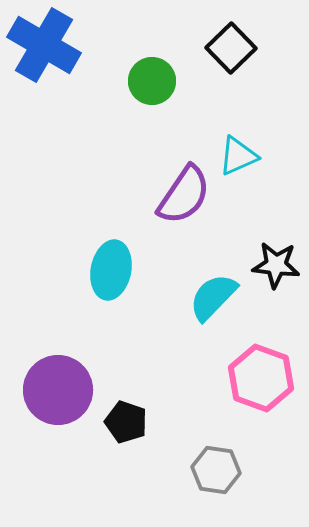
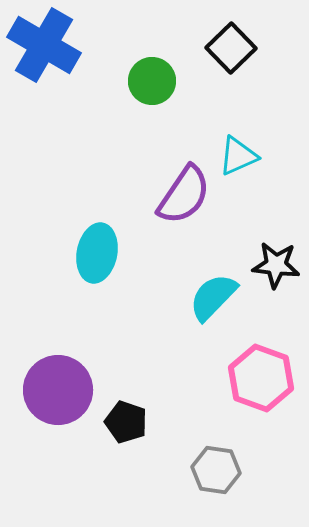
cyan ellipse: moved 14 px left, 17 px up
